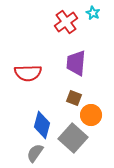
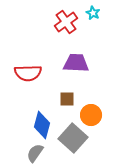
purple trapezoid: rotated 88 degrees clockwise
brown square: moved 7 px left, 1 px down; rotated 21 degrees counterclockwise
